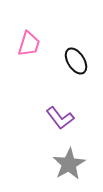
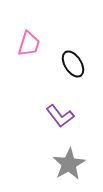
black ellipse: moved 3 px left, 3 px down
purple L-shape: moved 2 px up
